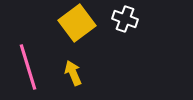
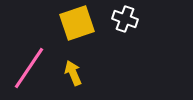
yellow square: rotated 18 degrees clockwise
pink line: moved 1 px right, 1 px down; rotated 51 degrees clockwise
